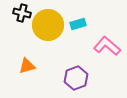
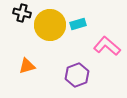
yellow circle: moved 2 px right
purple hexagon: moved 1 px right, 3 px up
